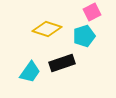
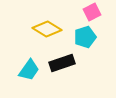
yellow diamond: rotated 12 degrees clockwise
cyan pentagon: moved 1 px right, 1 px down
cyan trapezoid: moved 1 px left, 2 px up
